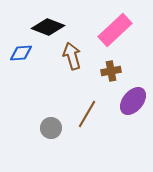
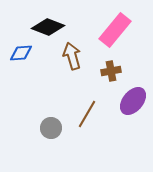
pink rectangle: rotated 8 degrees counterclockwise
